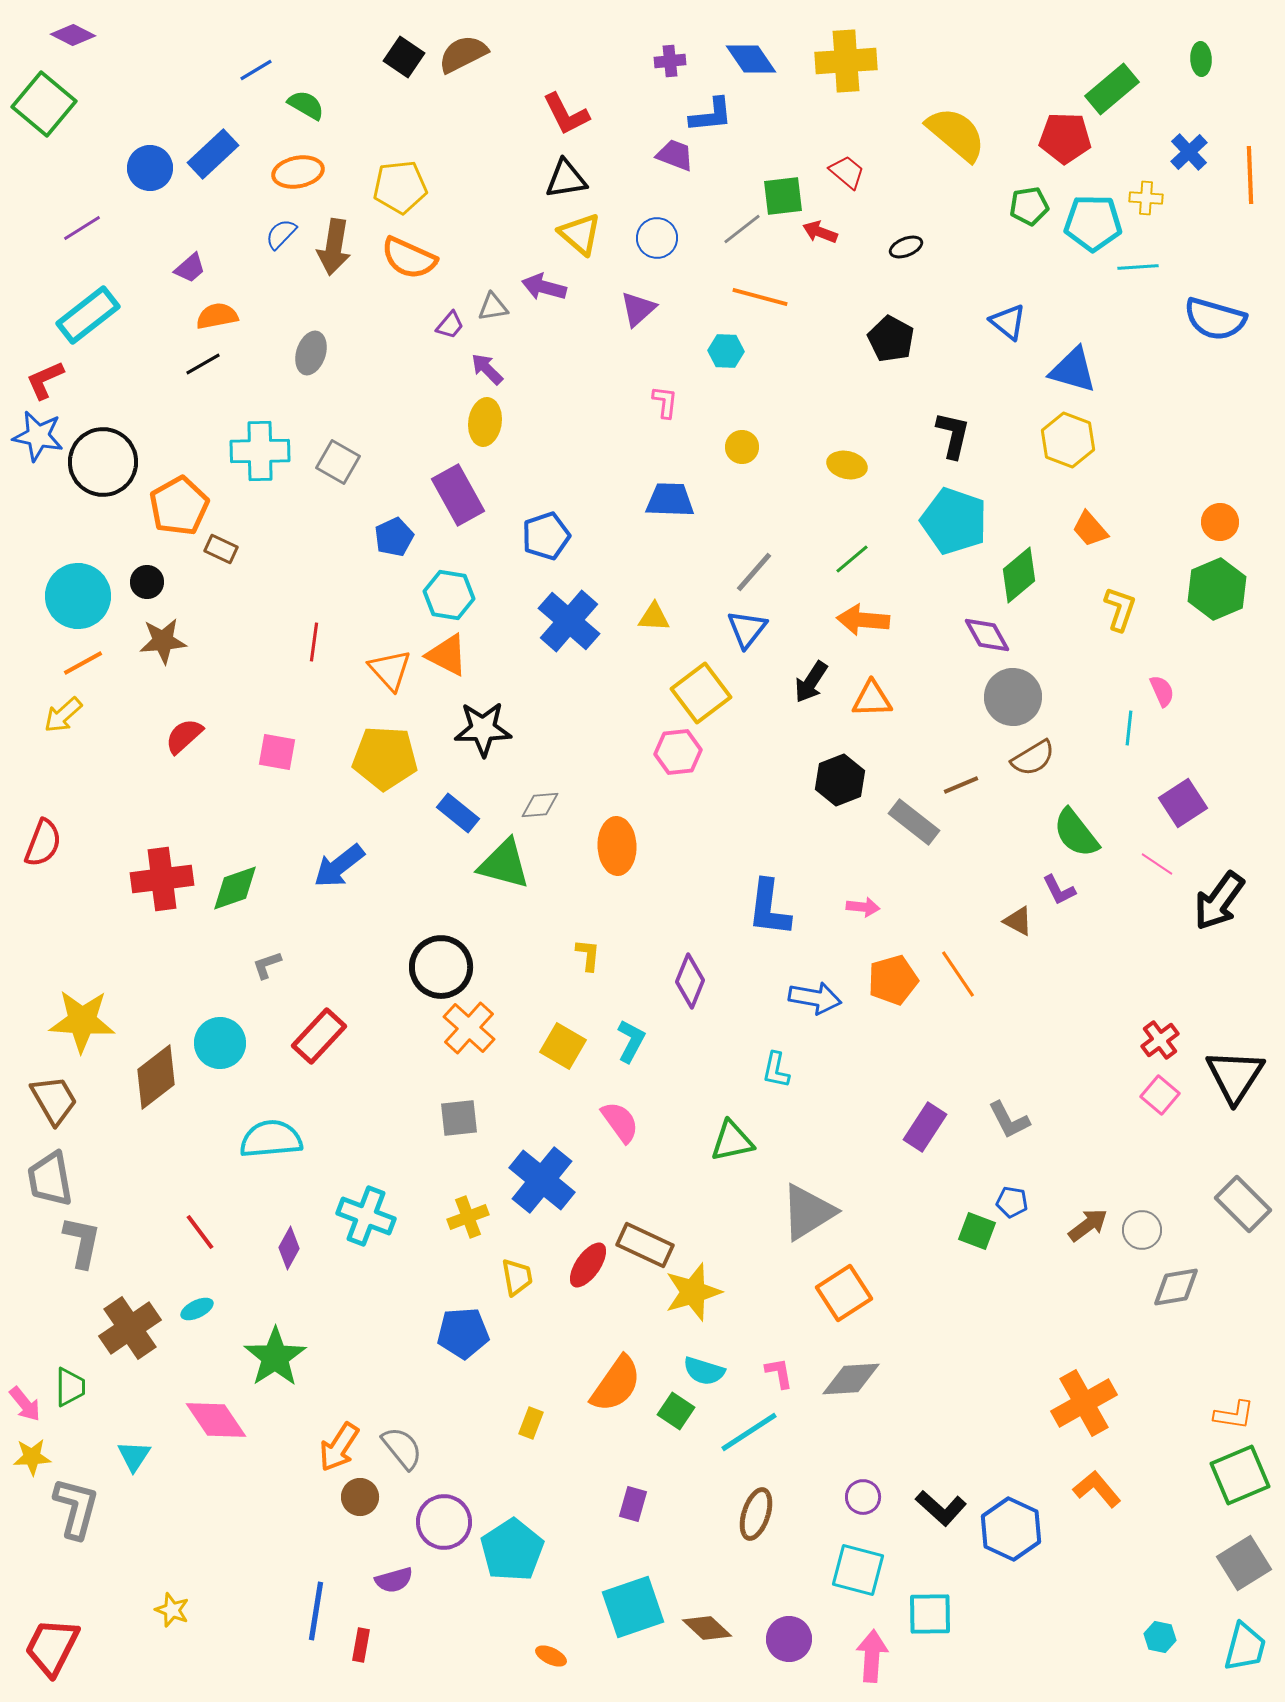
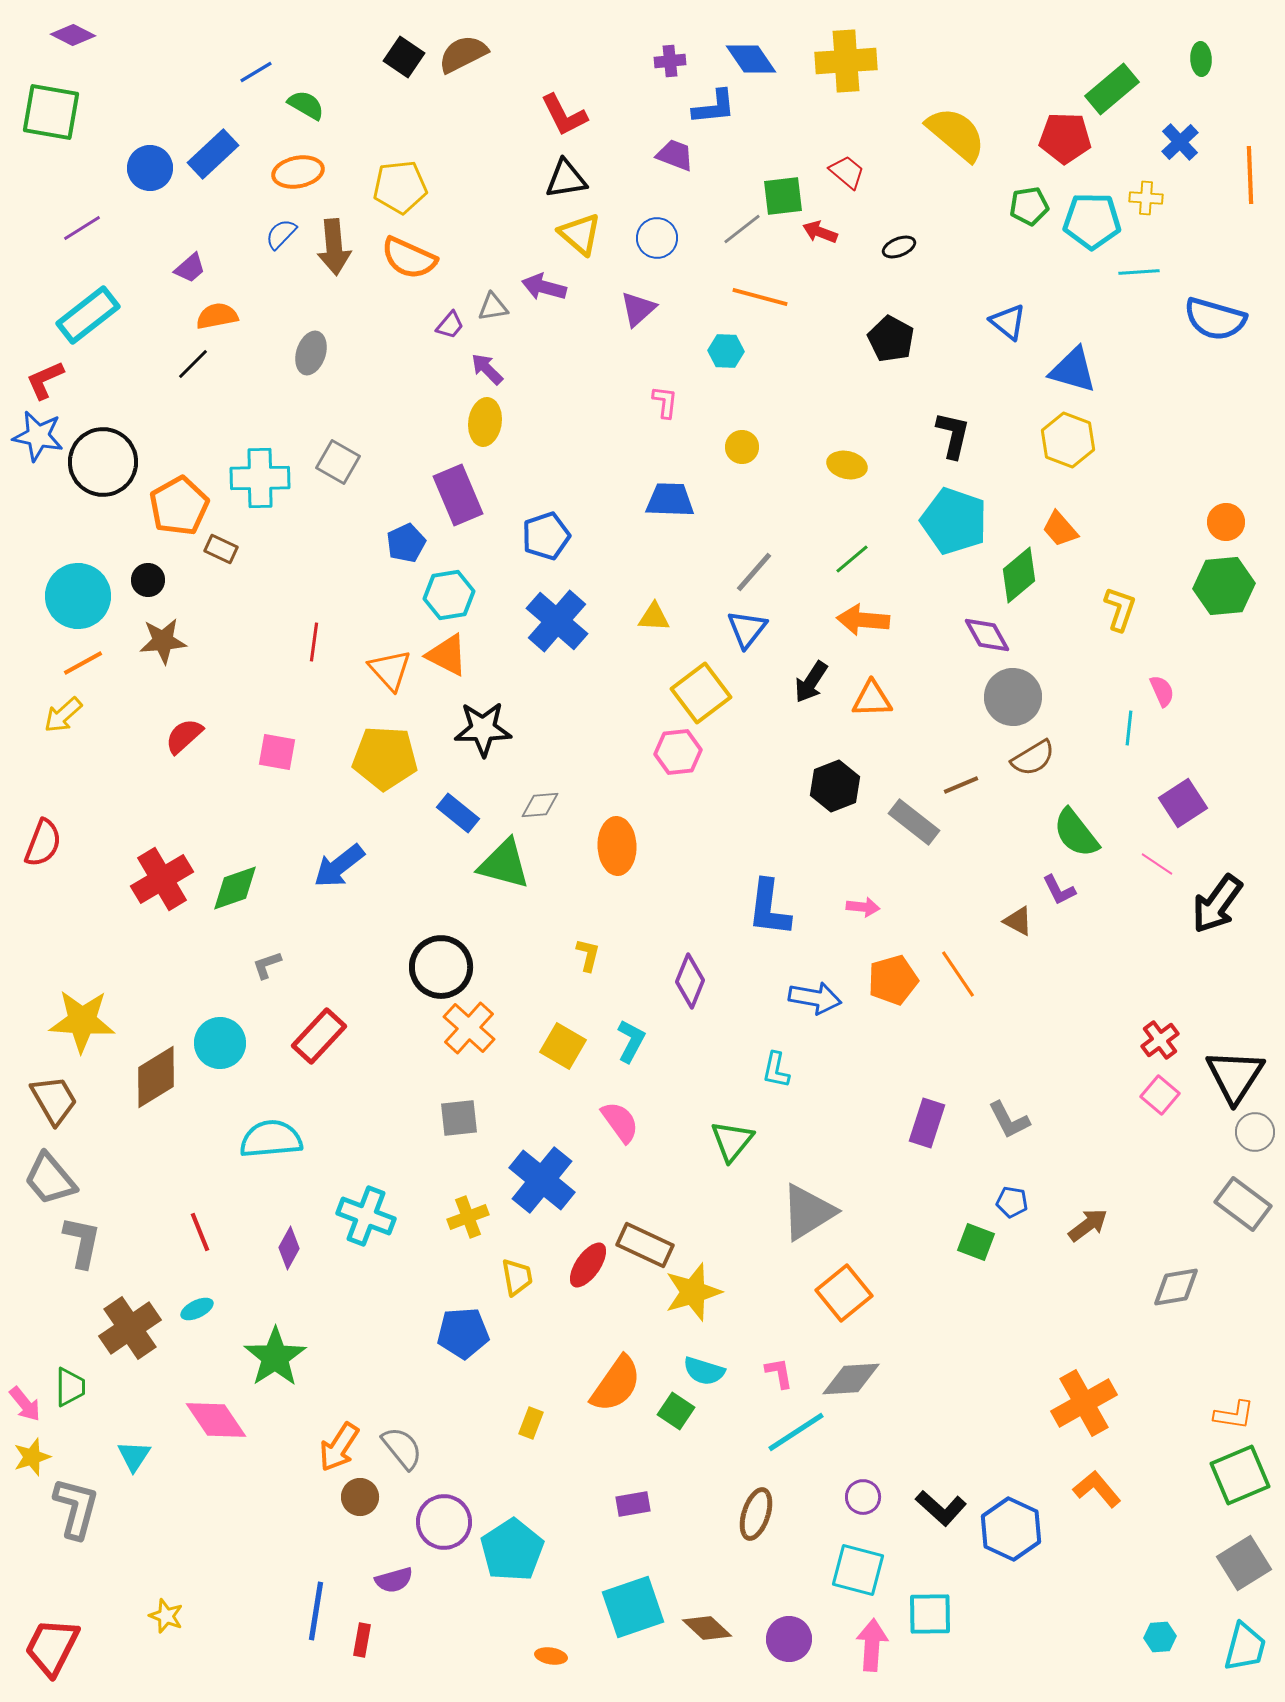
blue line at (256, 70): moved 2 px down
green square at (44, 104): moved 7 px right, 8 px down; rotated 30 degrees counterclockwise
red L-shape at (566, 114): moved 2 px left, 1 px down
blue L-shape at (711, 115): moved 3 px right, 8 px up
blue cross at (1189, 152): moved 9 px left, 10 px up
cyan pentagon at (1093, 223): moved 1 px left, 2 px up
brown arrow at (334, 247): rotated 14 degrees counterclockwise
black ellipse at (906, 247): moved 7 px left
cyan line at (1138, 267): moved 1 px right, 5 px down
black line at (203, 364): moved 10 px left; rotated 15 degrees counterclockwise
cyan cross at (260, 451): moved 27 px down
purple rectangle at (458, 495): rotated 6 degrees clockwise
orange circle at (1220, 522): moved 6 px right
orange trapezoid at (1090, 529): moved 30 px left
blue pentagon at (394, 537): moved 12 px right, 6 px down
black circle at (147, 582): moved 1 px right, 2 px up
green hexagon at (1217, 589): moved 7 px right, 3 px up; rotated 18 degrees clockwise
cyan hexagon at (449, 595): rotated 18 degrees counterclockwise
blue cross at (569, 621): moved 12 px left
black hexagon at (840, 780): moved 5 px left, 6 px down
red cross at (162, 879): rotated 24 degrees counterclockwise
black arrow at (1219, 901): moved 2 px left, 3 px down
yellow L-shape at (588, 955): rotated 8 degrees clockwise
brown diamond at (156, 1077): rotated 6 degrees clockwise
purple rectangle at (925, 1127): moved 2 px right, 4 px up; rotated 15 degrees counterclockwise
green triangle at (732, 1141): rotated 39 degrees counterclockwise
gray trapezoid at (50, 1179): rotated 30 degrees counterclockwise
gray rectangle at (1243, 1204): rotated 8 degrees counterclockwise
gray circle at (1142, 1230): moved 113 px right, 98 px up
green square at (977, 1231): moved 1 px left, 11 px down
red line at (200, 1232): rotated 15 degrees clockwise
orange square at (844, 1293): rotated 6 degrees counterclockwise
cyan line at (749, 1432): moved 47 px right
yellow star at (32, 1457): rotated 15 degrees counterclockwise
purple rectangle at (633, 1504): rotated 64 degrees clockwise
yellow star at (172, 1610): moved 6 px left, 6 px down
cyan hexagon at (1160, 1637): rotated 16 degrees counterclockwise
red rectangle at (361, 1645): moved 1 px right, 5 px up
orange ellipse at (551, 1656): rotated 16 degrees counterclockwise
pink arrow at (872, 1656): moved 11 px up
